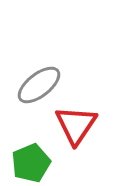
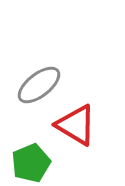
red triangle: rotated 33 degrees counterclockwise
